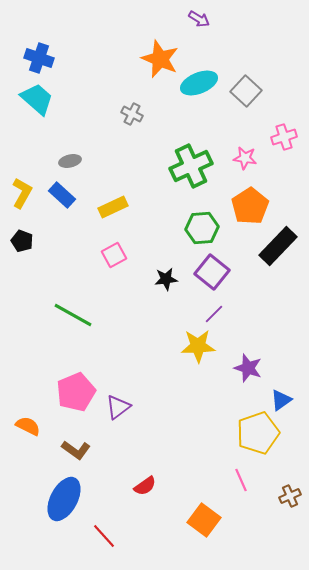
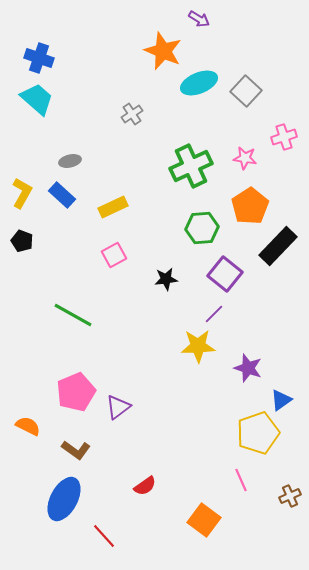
orange star: moved 3 px right, 8 px up
gray cross: rotated 30 degrees clockwise
purple square: moved 13 px right, 2 px down
